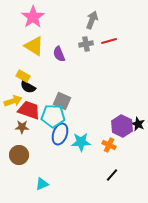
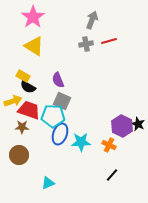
purple semicircle: moved 1 px left, 26 px down
cyan triangle: moved 6 px right, 1 px up
